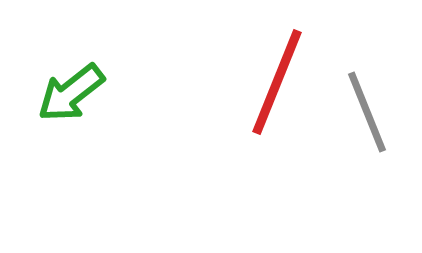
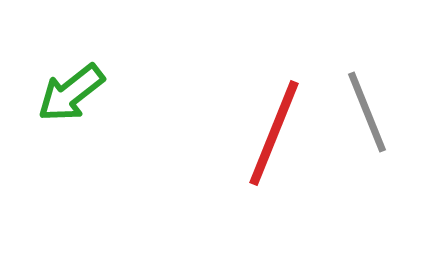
red line: moved 3 px left, 51 px down
